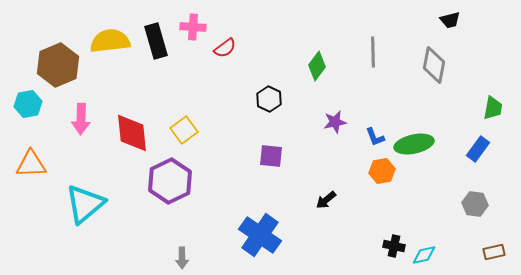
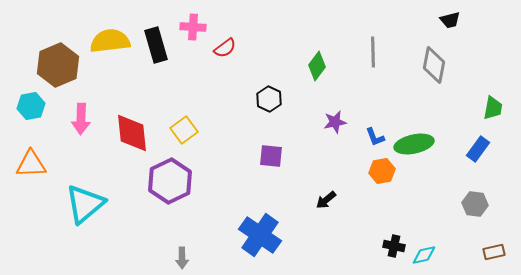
black rectangle: moved 4 px down
cyan hexagon: moved 3 px right, 2 px down
